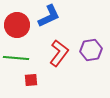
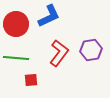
red circle: moved 1 px left, 1 px up
